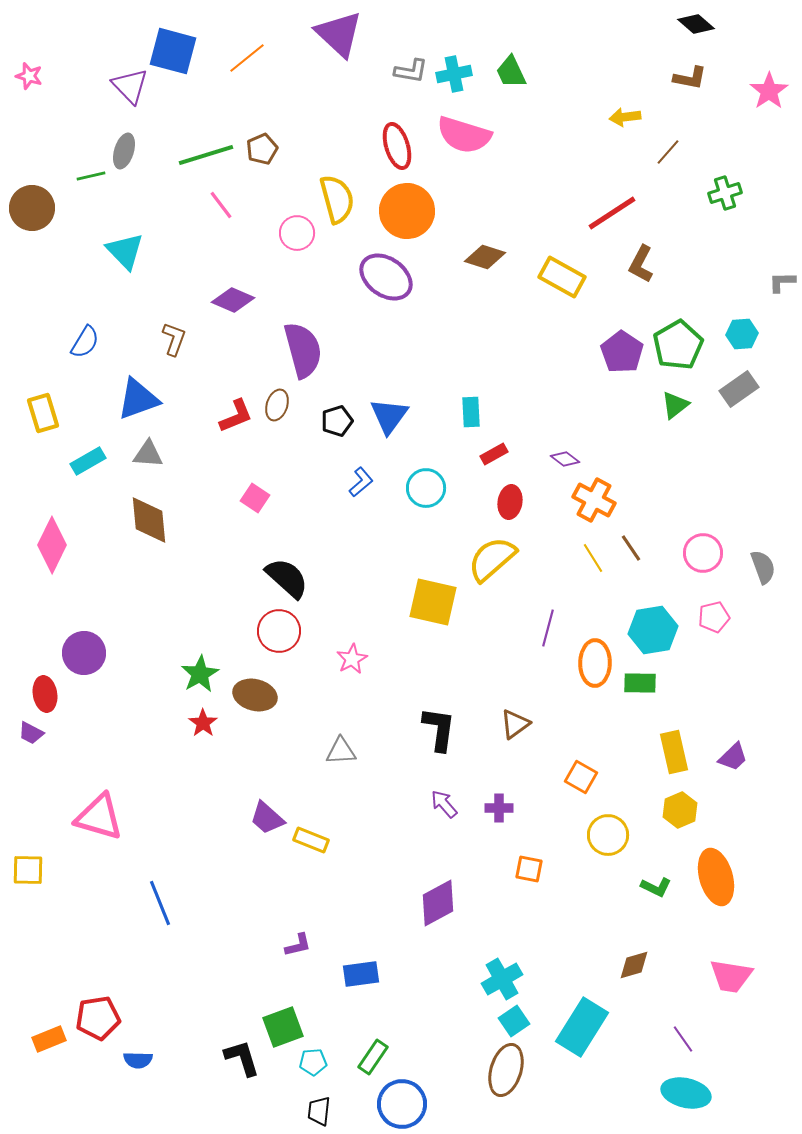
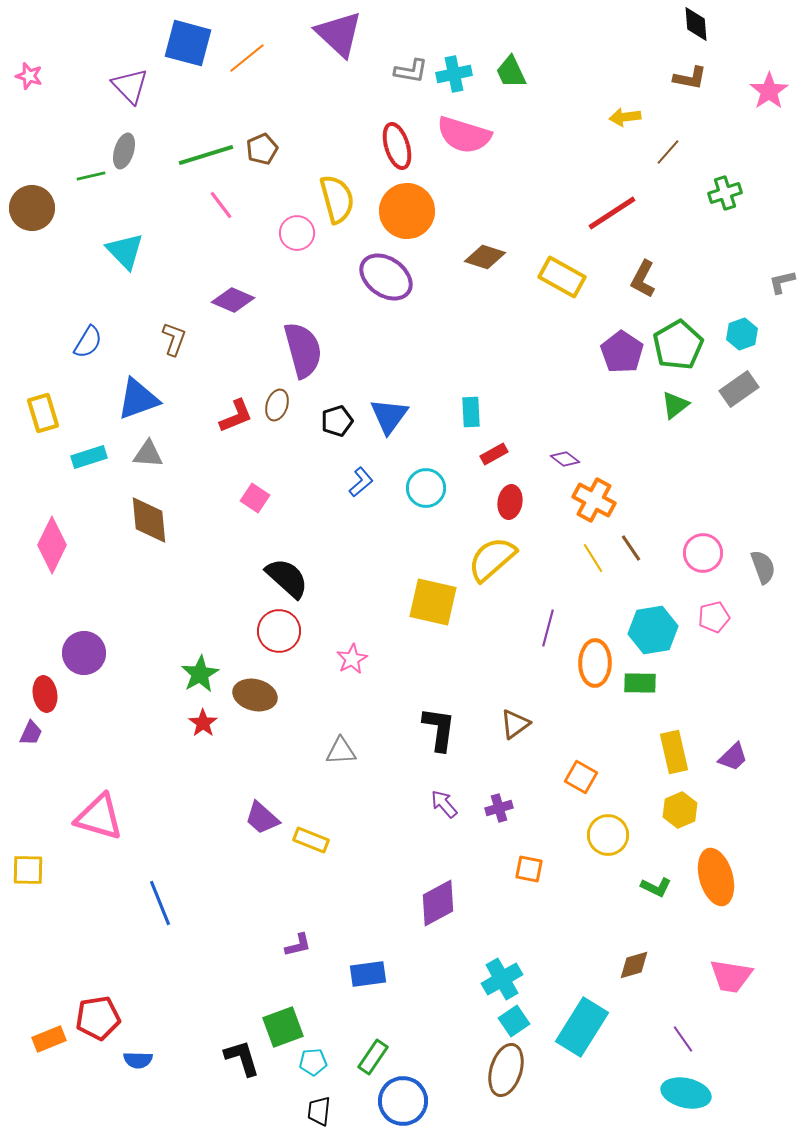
black diamond at (696, 24): rotated 45 degrees clockwise
blue square at (173, 51): moved 15 px right, 8 px up
brown L-shape at (641, 264): moved 2 px right, 15 px down
gray L-shape at (782, 282): rotated 12 degrees counterclockwise
cyan hexagon at (742, 334): rotated 16 degrees counterclockwise
blue semicircle at (85, 342): moved 3 px right
cyan rectangle at (88, 461): moved 1 px right, 4 px up; rotated 12 degrees clockwise
purple trapezoid at (31, 733): rotated 92 degrees counterclockwise
purple cross at (499, 808): rotated 16 degrees counterclockwise
purple trapezoid at (267, 818): moved 5 px left
blue rectangle at (361, 974): moved 7 px right
blue circle at (402, 1104): moved 1 px right, 3 px up
